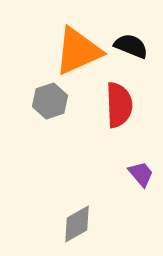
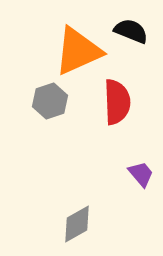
black semicircle: moved 15 px up
red semicircle: moved 2 px left, 3 px up
